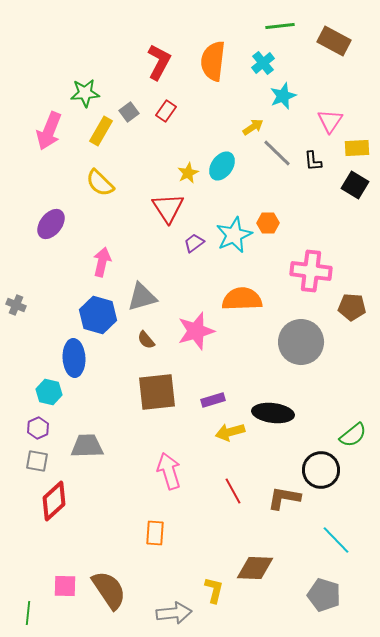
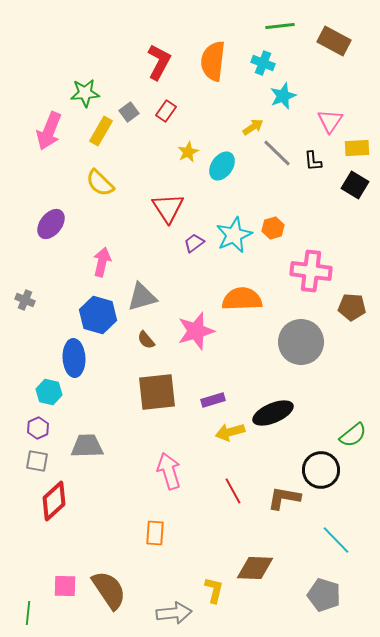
cyan cross at (263, 63): rotated 30 degrees counterclockwise
yellow star at (188, 173): moved 21 px up
orange hexagon at (268, 223): moved 5 px right, 5 px down; rotated 15 degrees counterclockwise
gray cross at (16, 305): moved 9 px right, 5 px up
black ellipse at (273, 413): rotated 30 degrees counterclockwise
